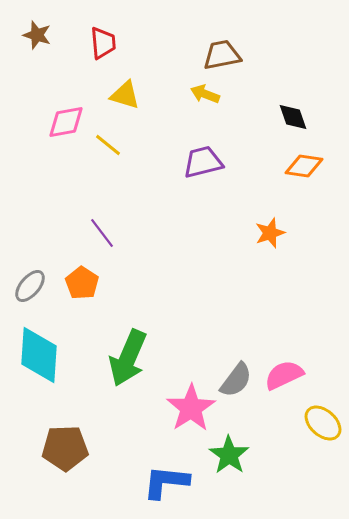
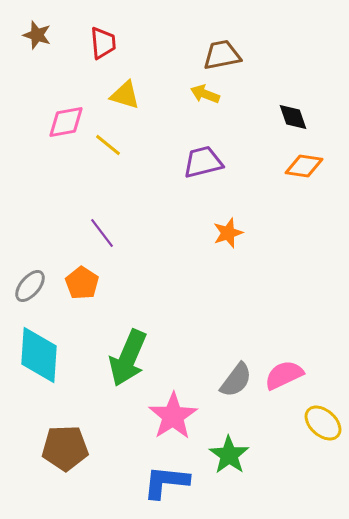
orange star: moved 42 px left
pink star: moved 18 px left, 8 px down
